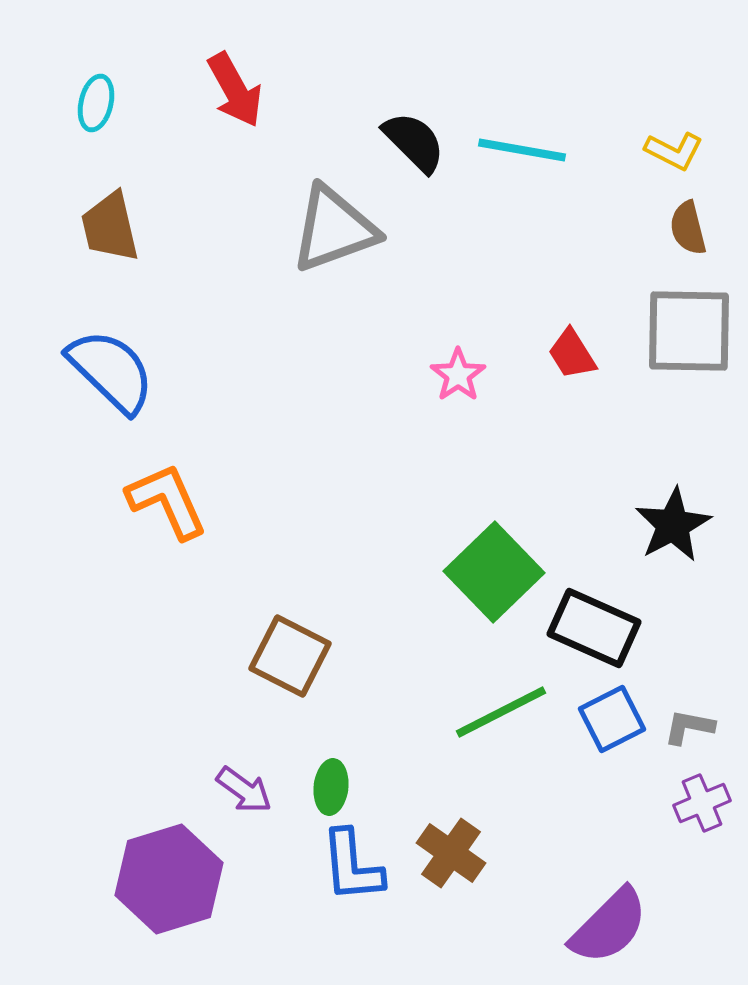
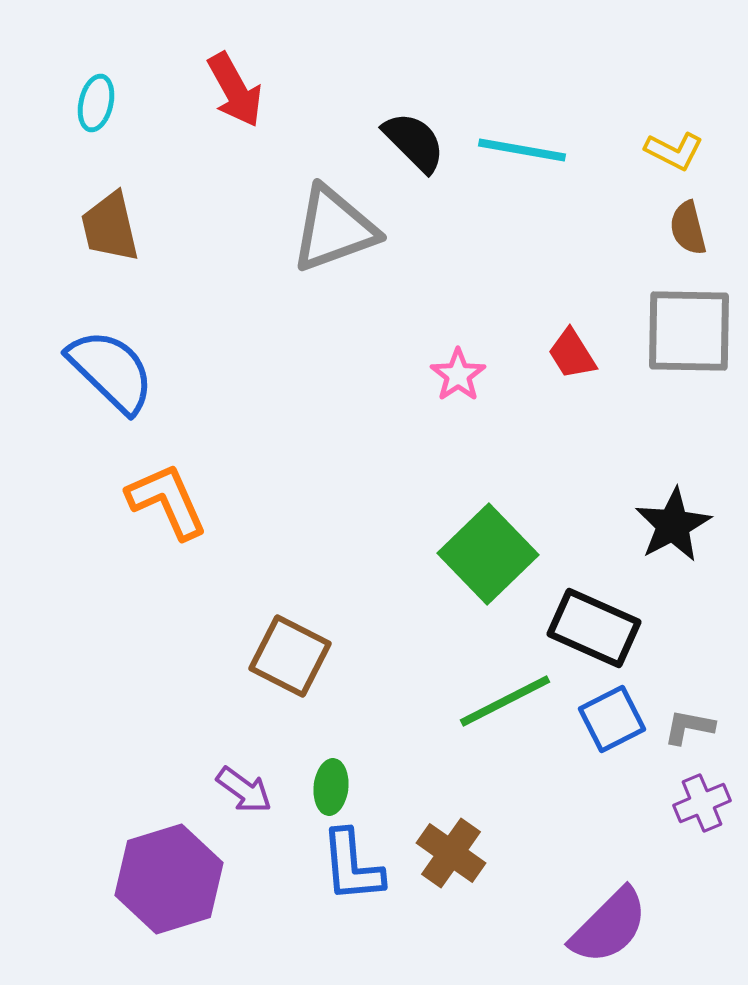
green square: moved 6 px left, 18 px up
green line: moved 4 px right, 11 px up
